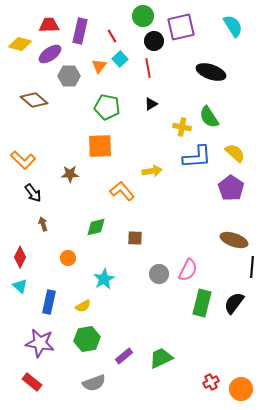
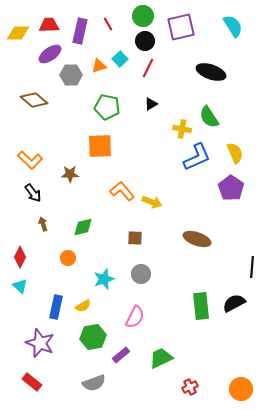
red line at (112, 36): moved 4 px left, 12 px up
black circle at (154, 41): moved 9 px left
yellow diamond at (20, 44): moved 2 px left, 11 px up; rotated 15 degrees counterclockwise
orange triangle at (99, 66): rotated 35 degrees clockwise
red line at (148, 68): rotated 36 degrees clockwise
gray hexagon at (69, 76): moved 2 px right, 1 px up
yellow cross at (182, 127): moved 2 px down
yellow semicircle at (235, 153): rotated 25 degrees clockwise
blue L-shape at (197, 157): rotated 20 degrees counterclockwise
orange L-shape at (23, 160): moved 7 px right
yellow arrow at (152, 171): moved 31 px down; rotated 30 degrees clockwise
green diamond at (96, 227): moved 13 px left
brown ellipse at (234, 240): moved 37 px left, 1 px up
pink semicircle at (188, 270): moved 53 px left, 47 px down
gray circle at (159, 274): moved 18 px left
cyan star at (104, 279): rotated 10 degrees clockwise
blue rectangle at (49, 302): moved 7 px right, 5 px down
green rectangle at (202, 303): moved 1 px left, 3 px down; rotated 20 degrees counterclockwise
black semicircle at (234, 303): rotated 25 degrees clockwise
green hexagon at (87, 339): moved 6 px right, 2 px up
purple star at (40, 343): rotated 12 degrees clockwise
purple rectangle at (124, 356): moved 3 px left, 1 px up
red cross at (211, 382): moved 21 px left, 5 px down
